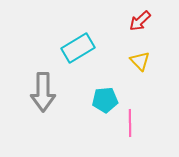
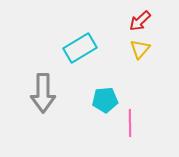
cyan rectangle: moved 2 px right
yellow triangle: moved 12 px up; rotated 25 degrees clockwise
gray arrow: moved 1 px down
